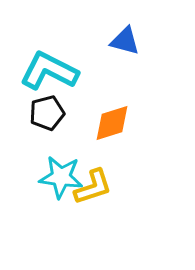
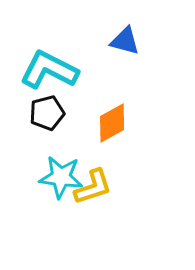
cyan L-shape: moved 1 px up
orange diamond: rotated 12 degrees counterclockwise
